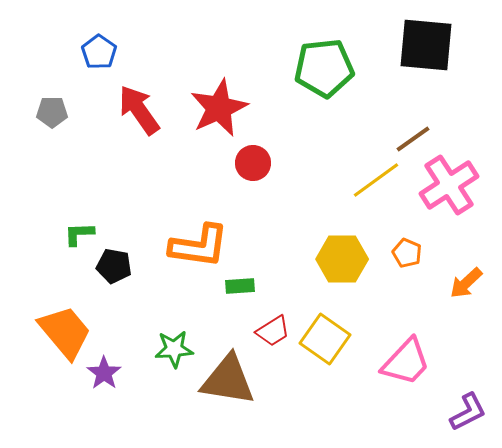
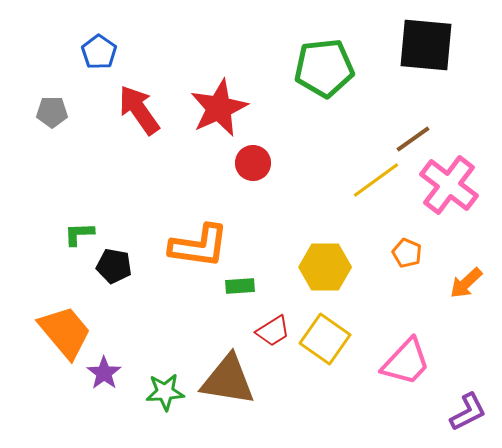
pink cross: rotated 20 degrees counterclockwise
yellow hexagon: moved 17 px left, 8 px down
green star: moved 9 px left, 43 px down
